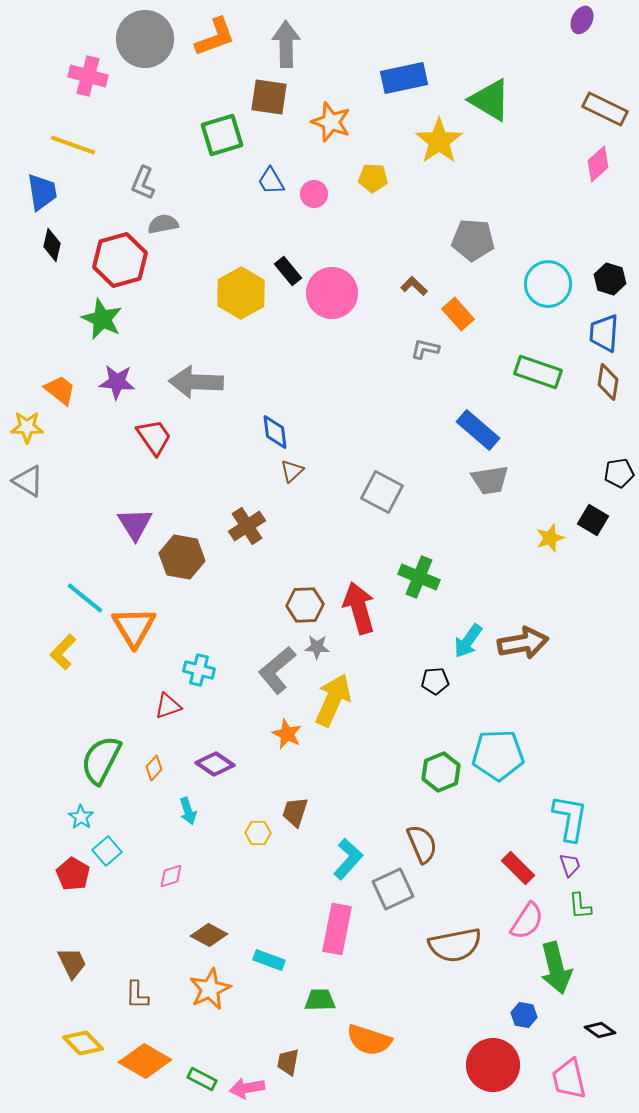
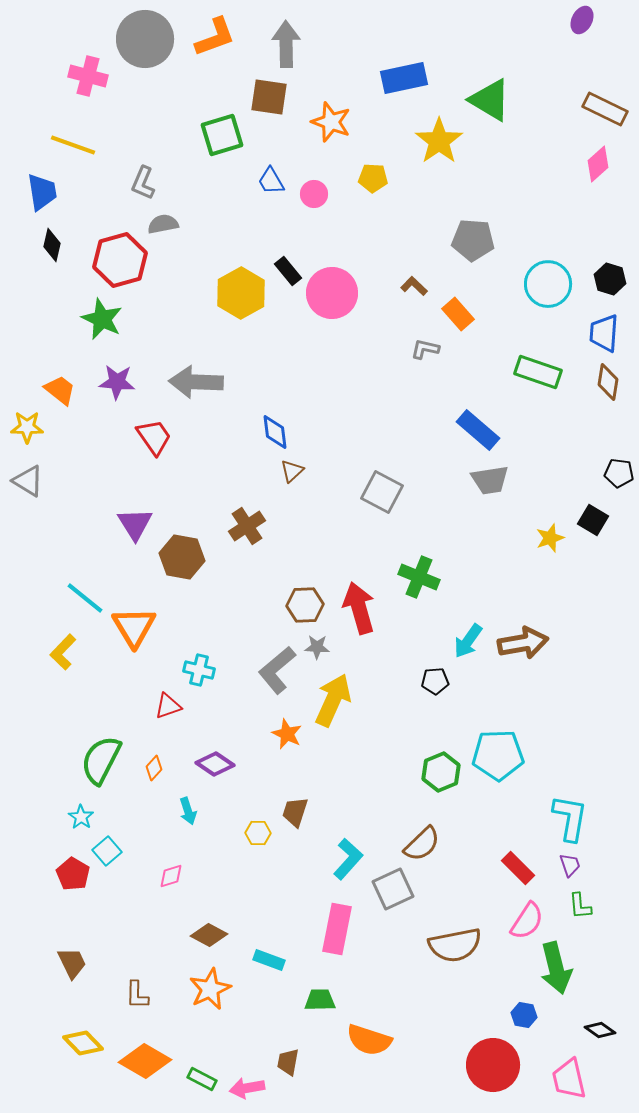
black pentagon at (619, 473): rotated 16 degrees clockwise
brown semicircle at (422, 844): rotated 69 degrees clockwise
